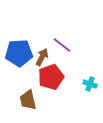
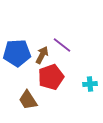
blue pentagon: moved 2 px left
brown arrow: moved 2 px up
cyan cross: rotated 24 degrees counterclockwise
brown trapezoid: rotated 20 degrees counterclockwise
